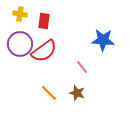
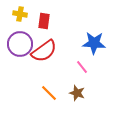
blue star: moved 9 px left, 3 px down
